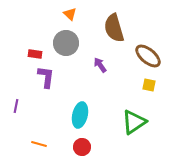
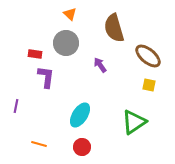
cyan ellipse: rotated 20 degrees clockwise
